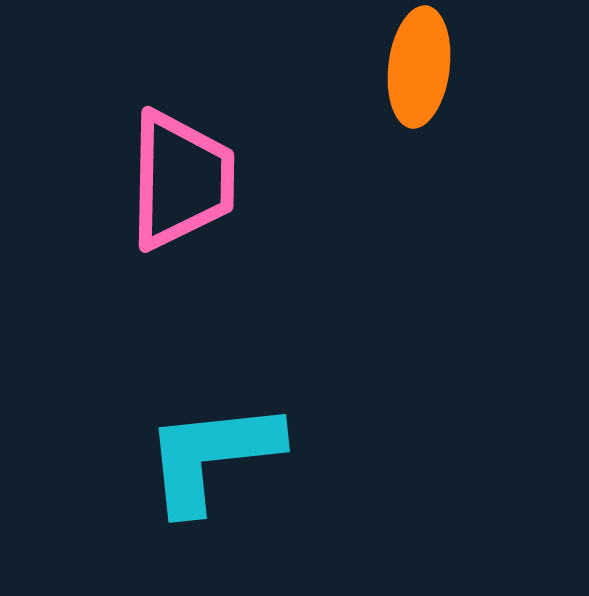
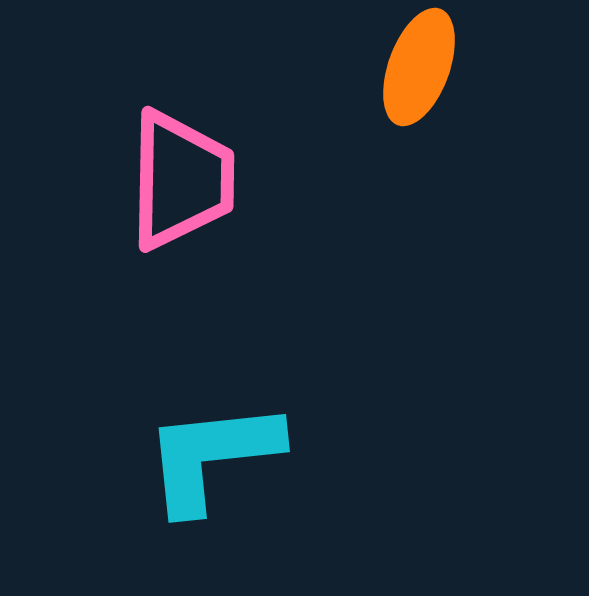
orange ellipse: rotated 13 degrees clockwise
